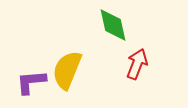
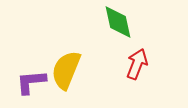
green diamond: moved 5 px right, 3 px up
yellow semicircle: moved 1 px left
